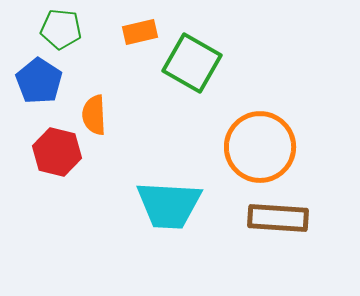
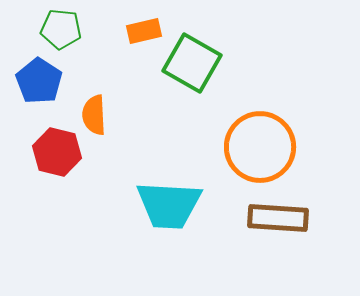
orange rectangle: moved 4 px right, 1 px up
